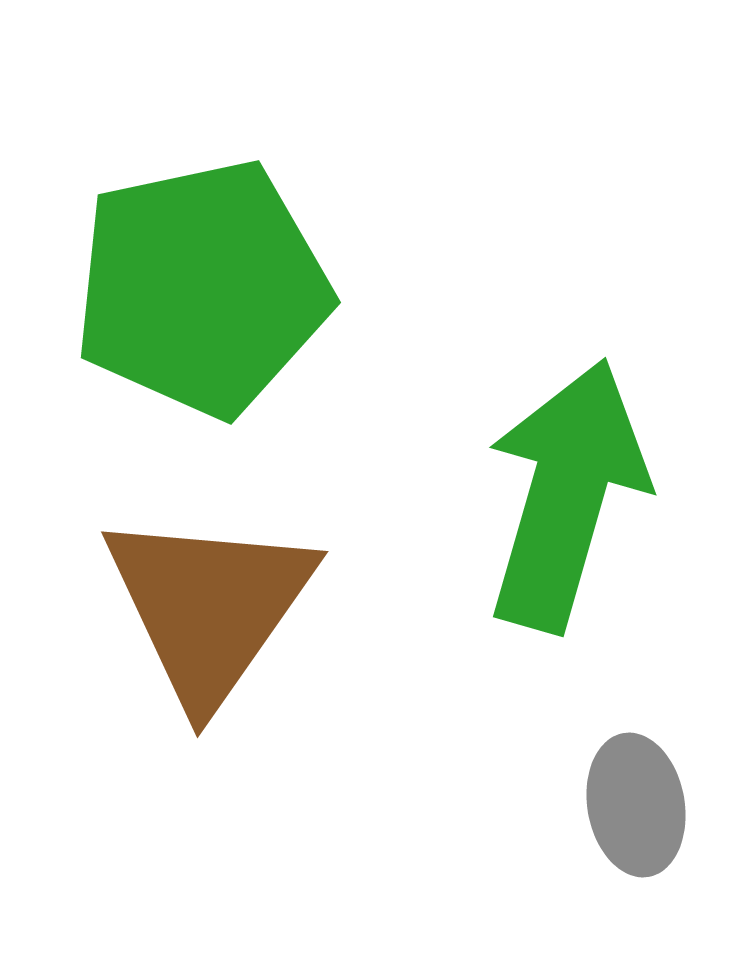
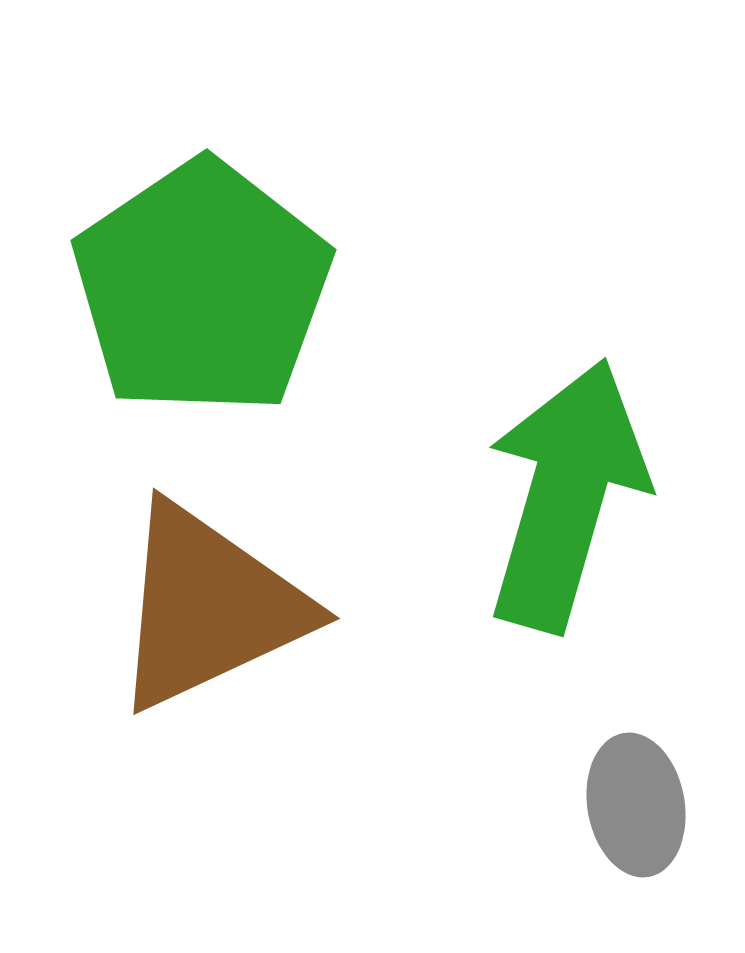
green pentagon: rotated 22 degrees counterclockwise
brown triangle: rotated 30 degrees clockwise
